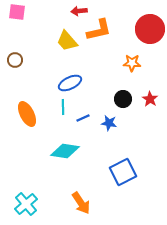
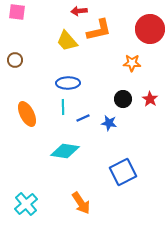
blue ellipse: moved 2 px left; rotated 25 degrees clockwise
